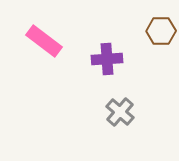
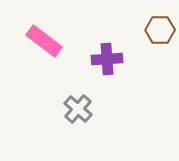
brown hexagon: moved 1 px left, 1 px up
gray cross: moved 42 px left, 3 px up
